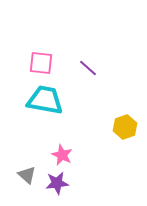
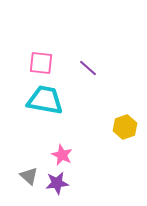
gray triangle: moved 2 px right, 1 px down
